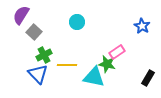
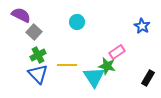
purple semicircle: rotated 84 degrees clockwise
green cross: moved 6 px left
green star: moved 2 px down
cyan triangle: rotated 45 degrees clockwise
